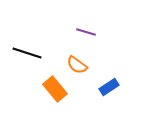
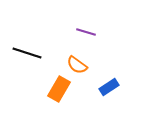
orange rectangle: moved 4 px right; rotated 70 degrees clockwise
